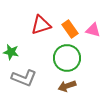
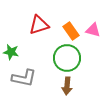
red triangle: moved 2 px left
orange rectangle: moved 1 px right, 2 px down
gray L-shape: rotated 10 degrees counterclockwise
brown arrow: rotated 66 degrees counterclockwise
